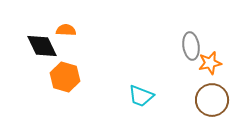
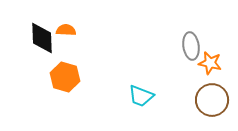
black diamond: moved 8 px up; rotated 24 degrees clockwise
orange star: rotated 25 degrees clockwise
